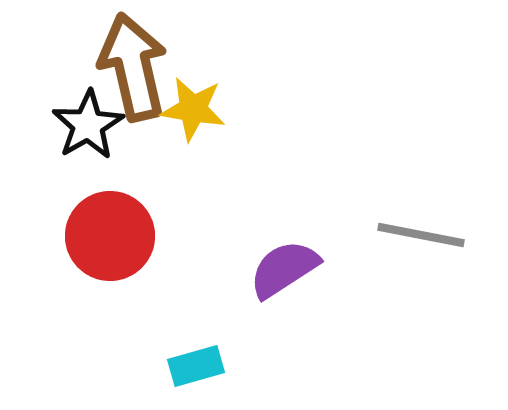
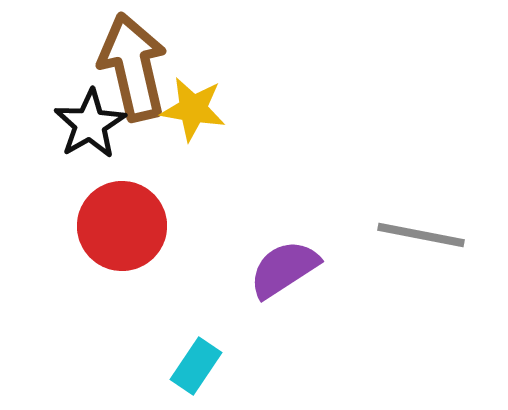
black star: moved 2 px right, 1 px up
red circle: moved 12 px right, 10 px up
cyan rectangle: rotated 40 degrees counterclockwise
